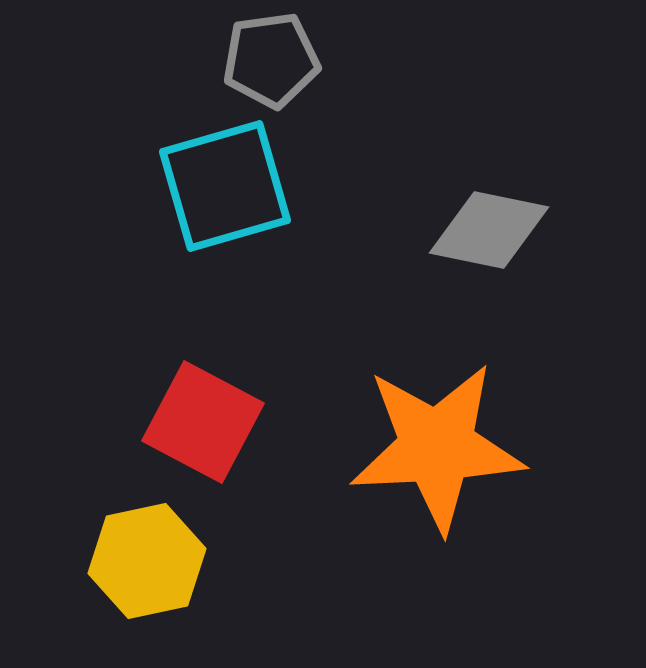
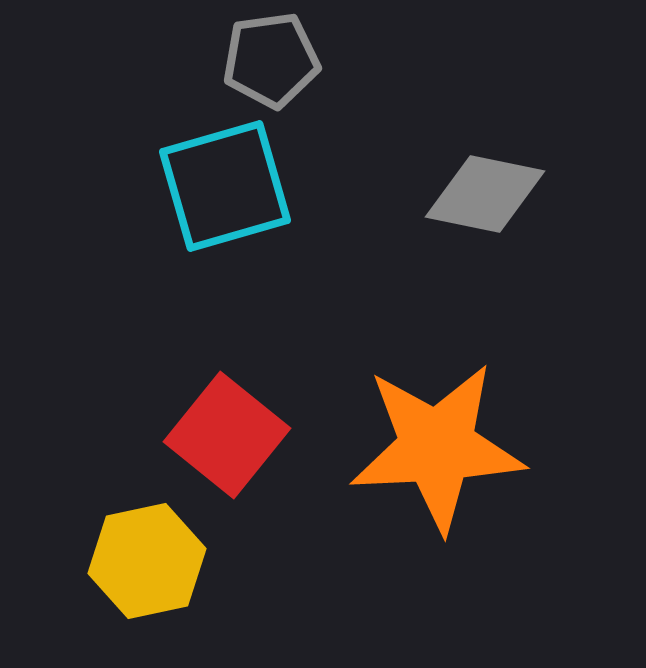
gray diamond: moved 4 px left, 36 px up
red square: moved 24 px right, 13 px down; rotated 11 degrees clockwise
